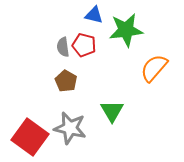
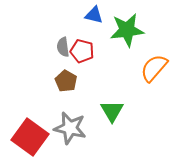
green star: moved 1 px right
red pentagon: moved 2 px left, 6 px down
